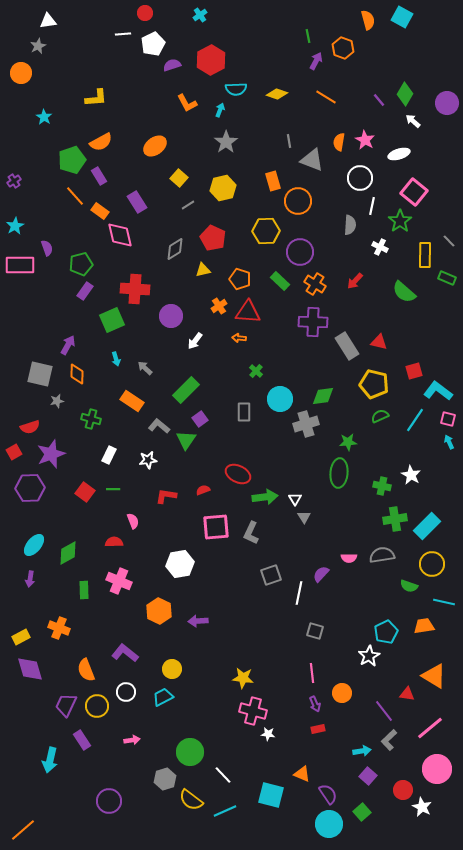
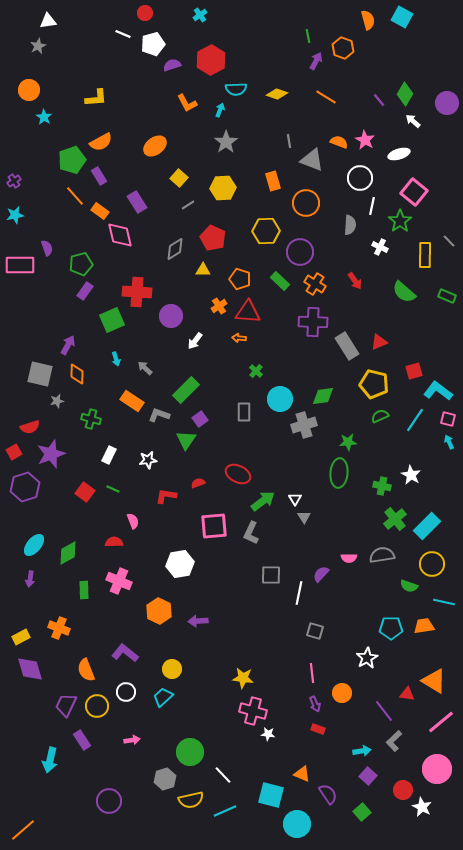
white line at (123, 34): rotated 28 degrees clockwise
white pentagon at (153, 44): rotated 10 degrees clockwise
orange circle at (21, 73): moved 8 px right, 17 px down
orange semicircle at (339, 142): rotated 102 degrees clockwise
yellow hexagon at (223, 188): rotated 10 degrees clockwise
orange circle at (298, 201): moved 8 px right, 2 px down
cyan star at (15, 226): moved 11 px up; rotated 18 degrees clockwise
yellow triangle at (203, 270): rotated 14 degrees clockwise
green rectangle at (447, 278): moved 18 px down
red arrow at (355, 281): rotated 78 degrees counterclockwise
red cross at (135, 289): moved 2 px right, 3 px down
red triangle at (379, 342): rotated 36 degrees counterclockwise
gray cross at (306, 424): moved 2 px left, 1 px down
gray L-shape at (159, 426): moved 11 px up; rotated 20 degrees counterclockwise
purple hexagon at (30, 488): moved 5 px left, 1 px up; rotated 16 degrees counterclockwise
green line at (113, 489): rotated 24 degrees clockwise
red semicircle at (203, 490): moved 5 px left, 7 px up
green arrow at (265, 497): moved 2 px left, 4 px down; rotated 30 degrees counterclockwise
green cross at (395, 519): rotated 30 degrees counterclockwise
pink square at (216, 527): moved 2 px left, 1 px up
gray square at (271, 575): rotated 20 degrees clockwise
cyan pentagon at (386, 632): moved 5 px right, 4 px up; rotated 25 degrees clockwise
white star at (369, 656): moved 2 px left, 2 px down
orange triangle at (434, 676): moved 5 px down
cyan trapezoid at (163, 697): rotated 15 degrees counterclockwise
pink line at (430, 728): moved 11 px right, 6 px up
red rectangle at (318, 729): rotated 32 degrees clockwise
gray L-shape at (389, 740): moved 5 px right, 1 px down
yellow semicircle at (191, 800): rotated 50 degrees counterclockwise
cyan circle at (329, 824): moved 32 px left
